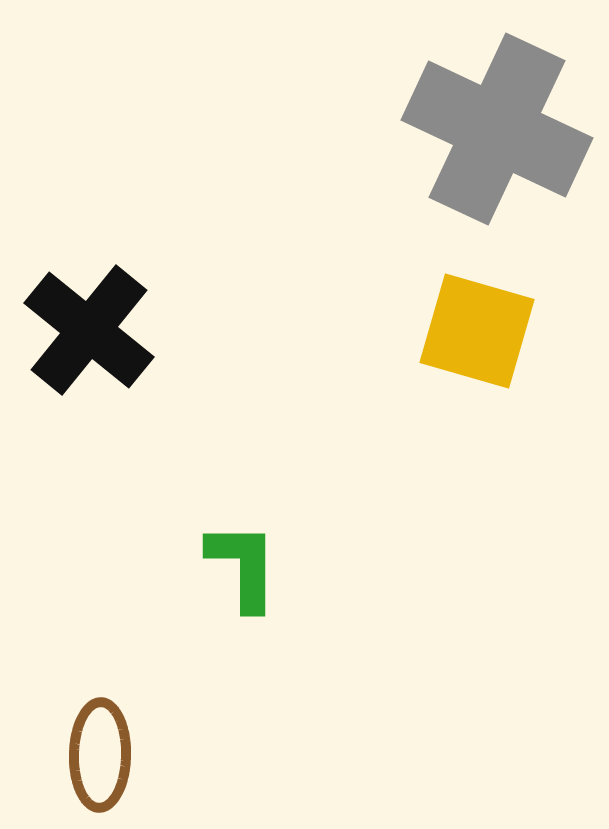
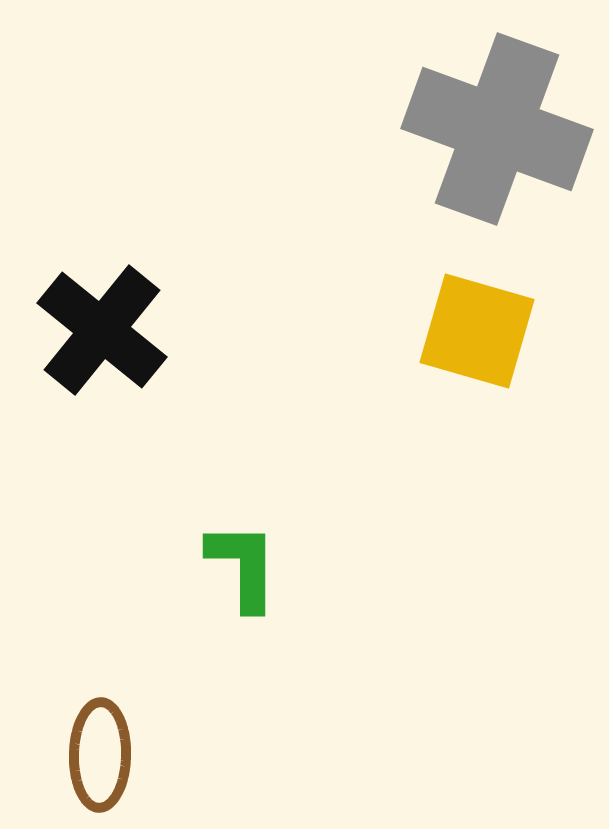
gray cross: rotated 5 degrees counterclockwise
black cross: moved 13 px right
